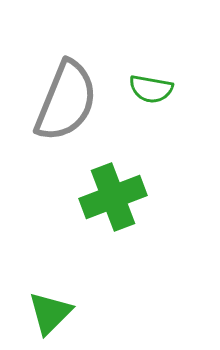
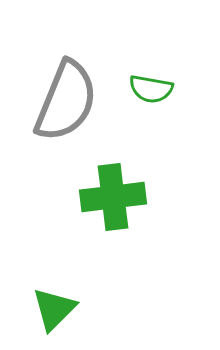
green cross: rotated 14 degrees clockwise
green triangle: moved 4 px right, 4 px up
